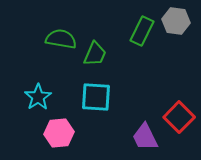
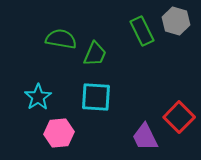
gray hexagon: rotated 8 degrees clockwise
green rectangle: rotated 52 degrees counterclockwise
